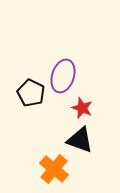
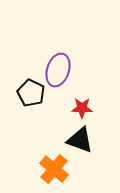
purple ellipse: moved 5 px left, 6 px up
red star: rotated 20 degrees counterclockwise
